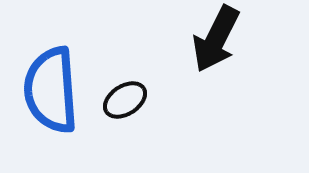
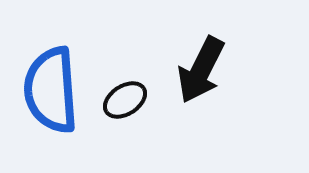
black arrow: moved 15 px left, 31 px down
